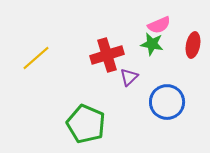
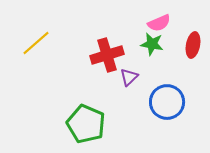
pink semicircle: moved 2 px up
yellow line: moved 15 px up
